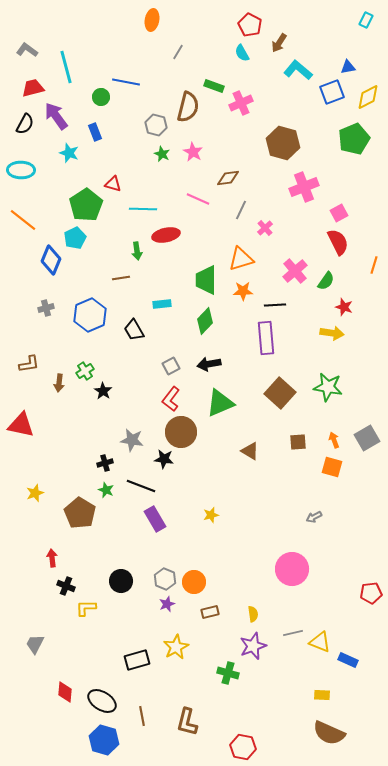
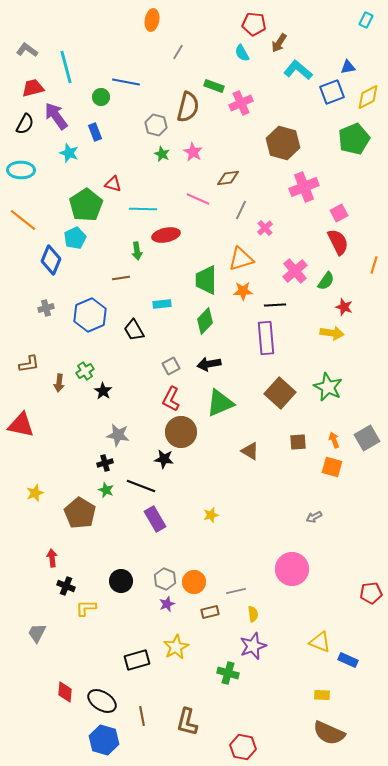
red pentagon at (250, 25): moved 4 px right, 1 px up; rotated 20 degrees counterclockwise
green star at (328, 387): rotated 16 degrees clockwise
red L-shape at (171, 399): rotated 10 degrees counterclockwise
gray star at (132, 440): moved 14 px left, 5 px up
gray line at (293, 633): moved 57 px left, 42 px up
gray trapezoid at (35, 644): moved 2 px right, 11 px up
